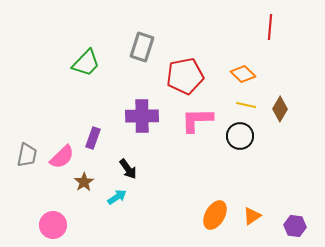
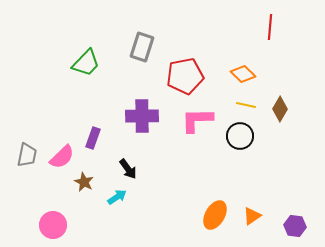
brown star: rotated 12 degrees counterclockwise
